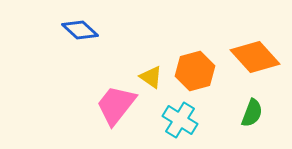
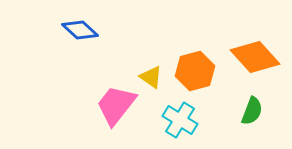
green semicircle: moved 2 px up
